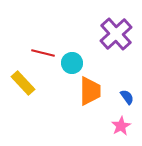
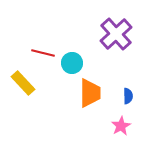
orange trapezoid: moved 2 px down
blue semicircle: moved 1 px right, 1 px up; rotated 35 degrees clockwise
